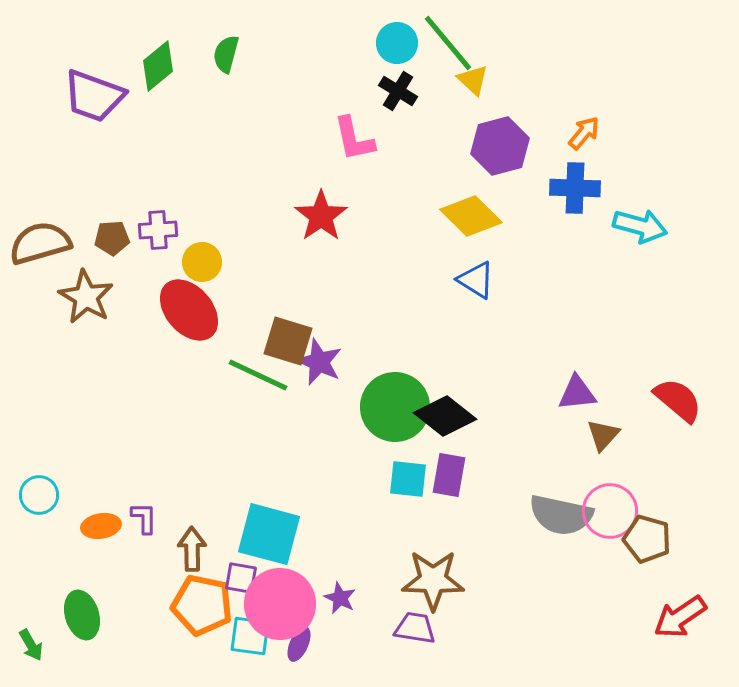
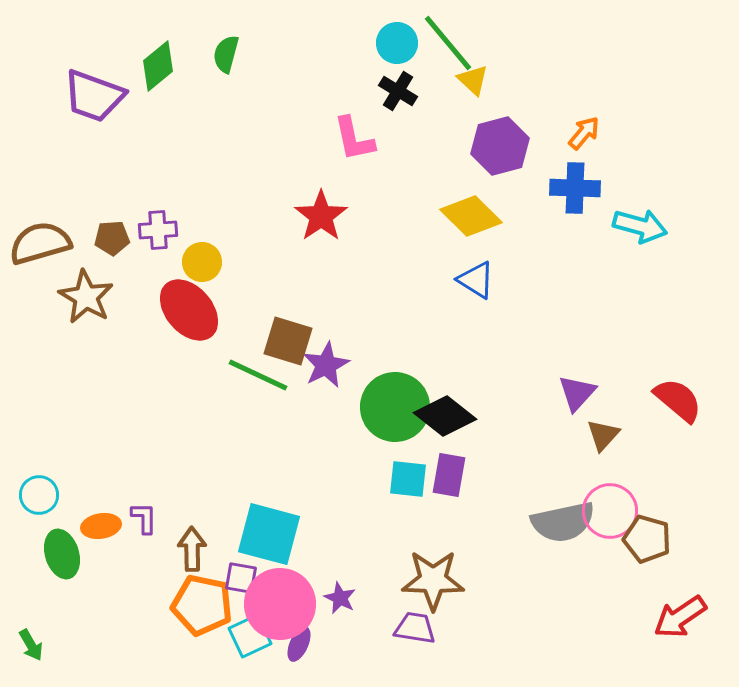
purple star at (319, 362): moved 7 px right, 3 px down; rotated 21 degrees clockwise
purple triangle at (577, 393): rotated 42 degrees counterclockwise
gray semicircle at (561, 515): moved 2 px right, 7 px down; rotated 24 degrees counterclockwise
green ellipse at (82, 615): moved 20 px left, 61 px up
cyan square at (250, 636): rotated 33 degrees counterclockwise
